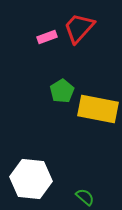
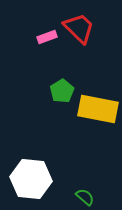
red trapezoid: rotated 92 degrees clockwise
